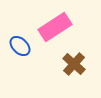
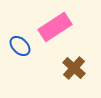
brown cross: moved 4 px down
